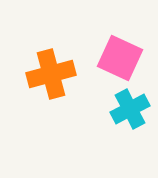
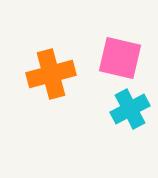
pink square: rotated 12 degrees counterclockwise
